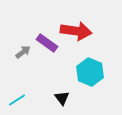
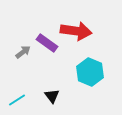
black triangle: moved 10 px left, 2 px up
